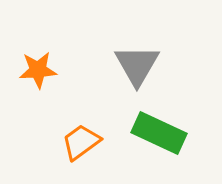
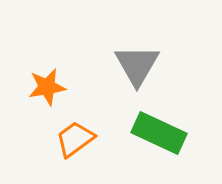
orange star: moved 9 px right, 17 px down; rotated 6 degrees counterclockwise
orange trapezoid: moved 6 px left, 3 px up
